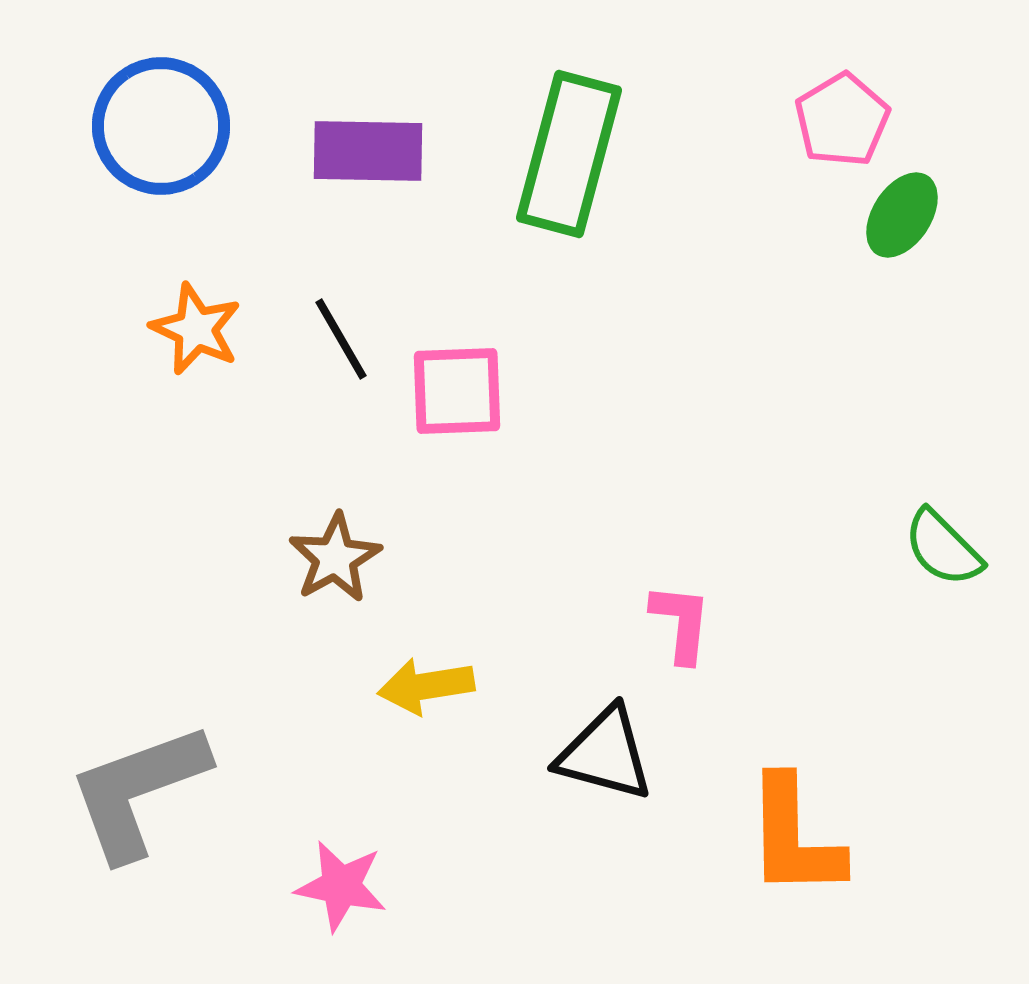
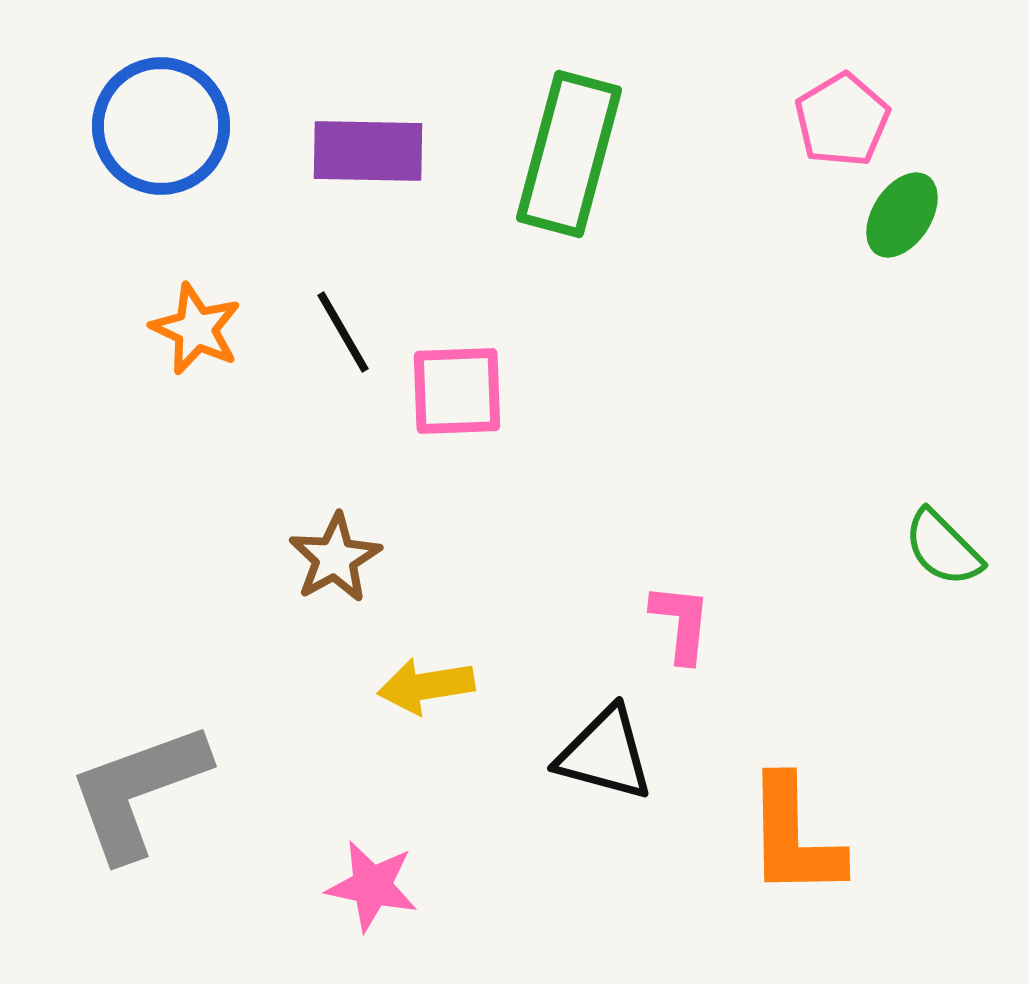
black line: moved 2 px right, 7 px up
pink star: moved 31 px right
